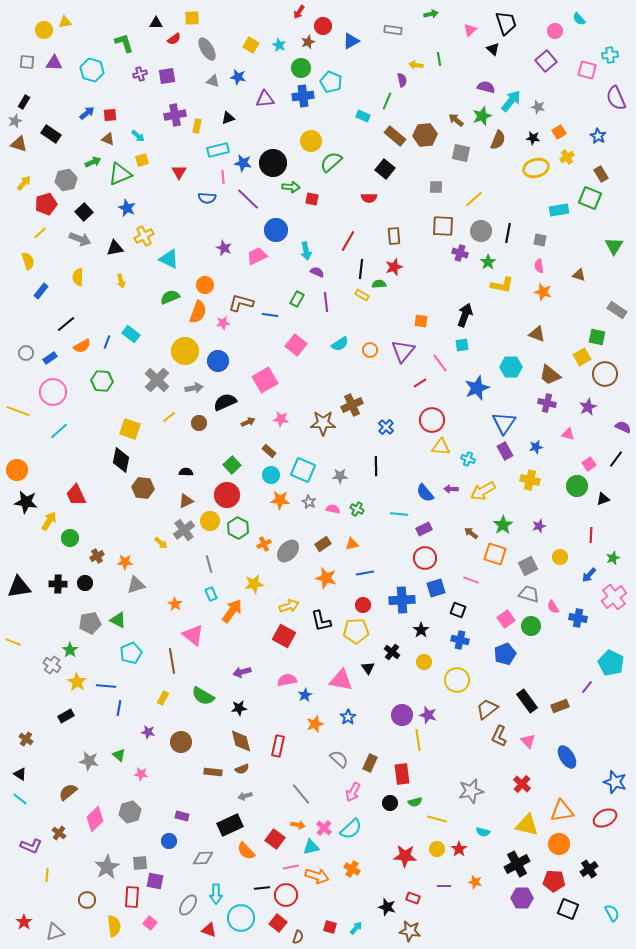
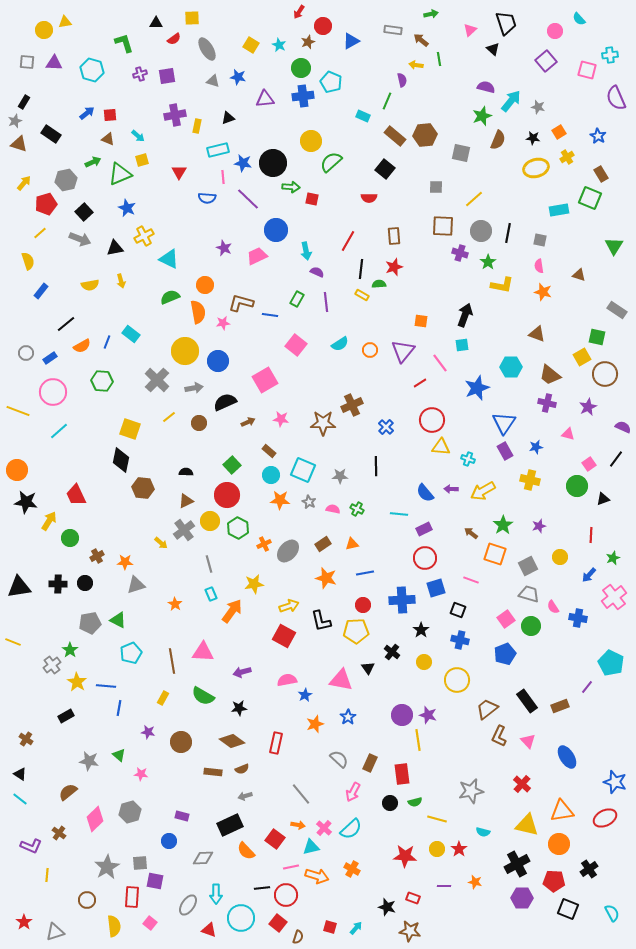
brown arrow at (456, 120): moved 35 px left, 80 px up
yellow semicircle at (78, 277): moved 12 px right, 8 px down; rotated 102 degrees counterclockwise
orange semicircle at (198, 312): rotated 30 degrees counterclockwise
pink triangle at (193, 635): moved 10 px right, 17 px down; rotated 35 degrees counterclockwise
gray cross at (52, 665): rotated 18 degrees clockwise
brown diamond at (241, 741): moved 9 px left; rotated 40 degrees counterclockwise
red rectangle at (278, 746): moved 2 px left, 3 px up
